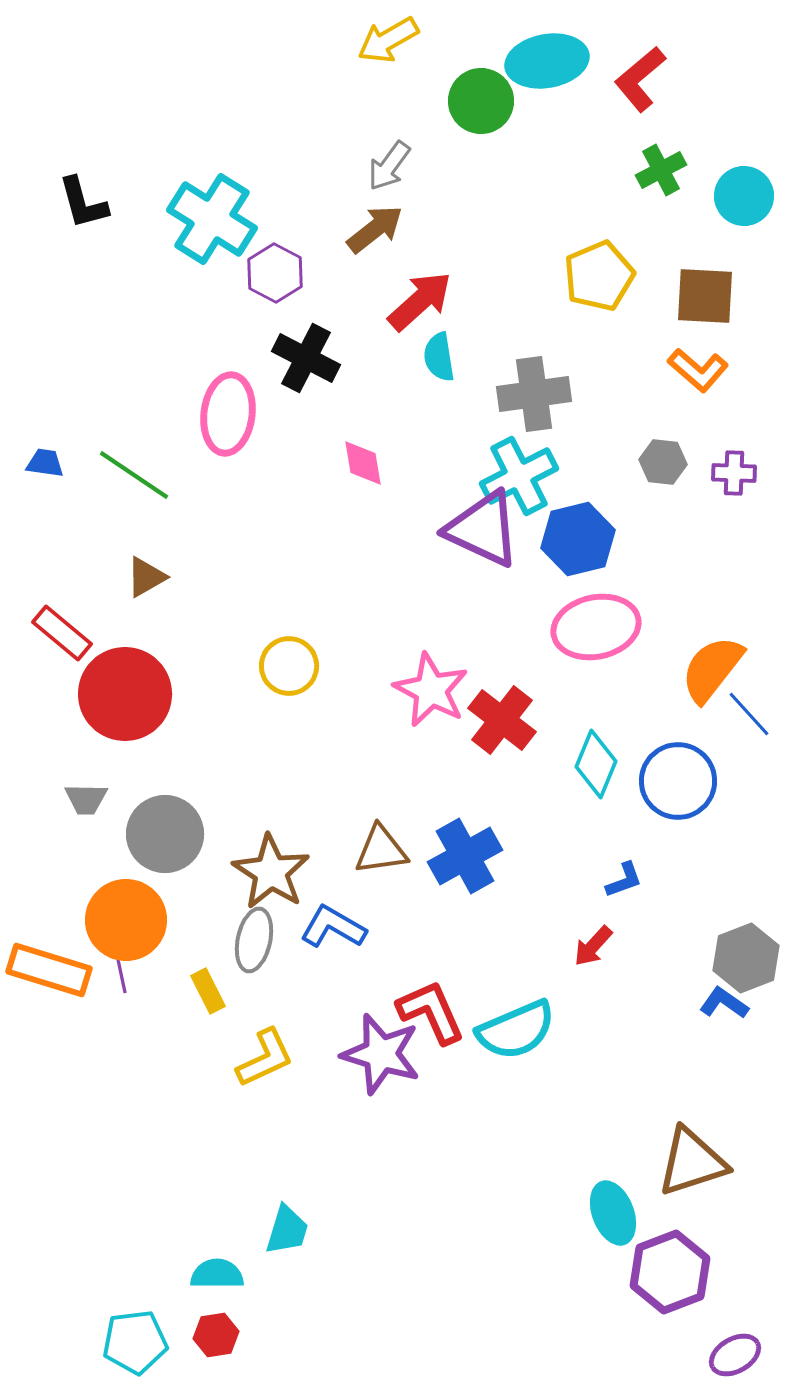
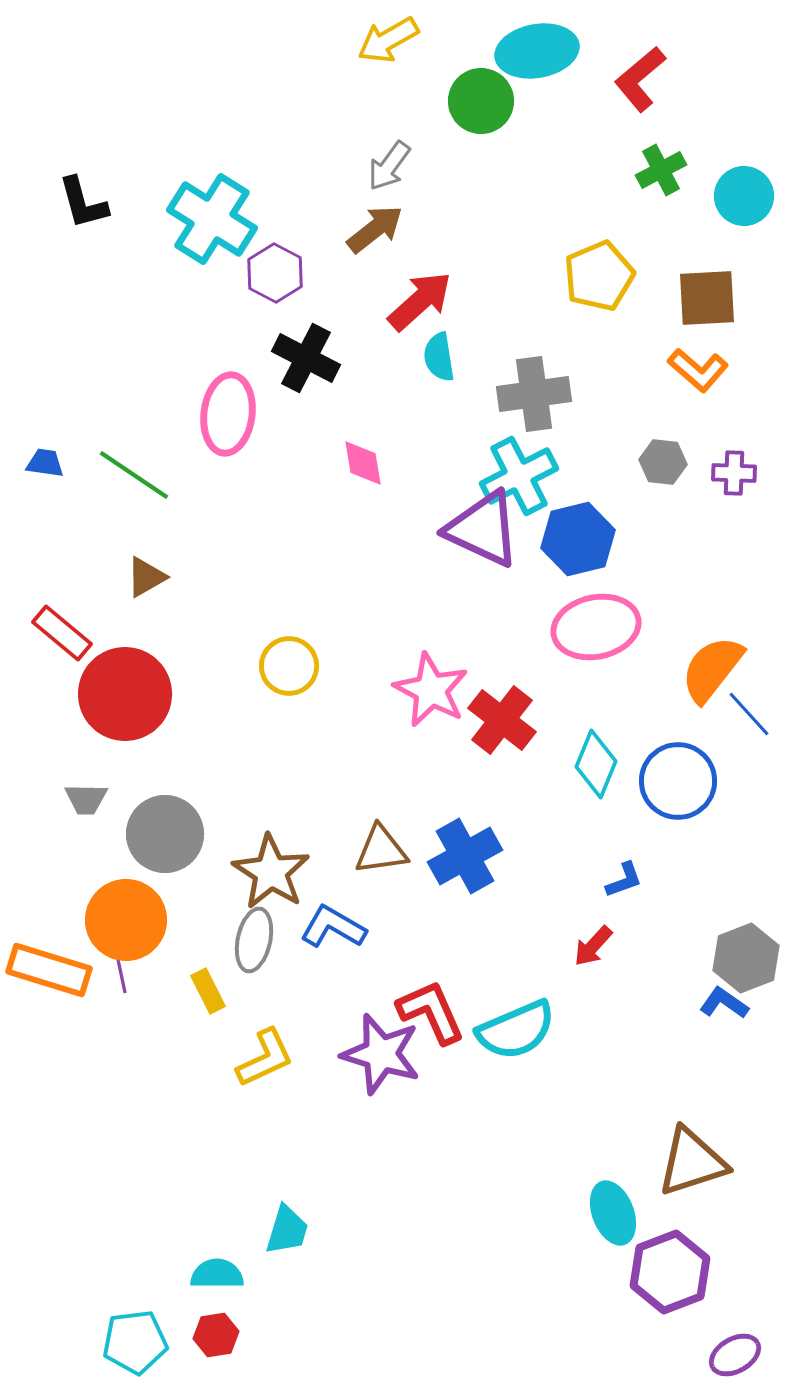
cyan ellipse at (547, 61): moved 10 px left, 10 px up
brown square at (705, 296): moved 2 px right, 2 px down; rotated 6 degrees counterclockwise
